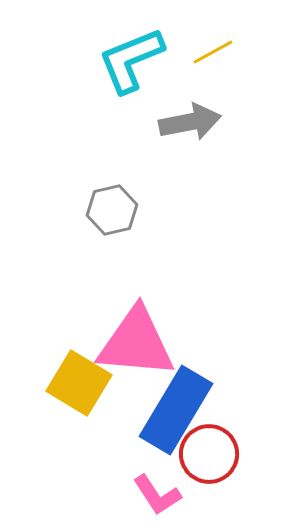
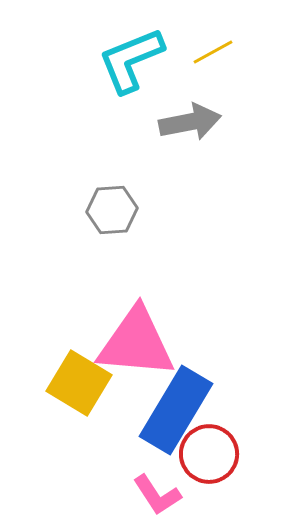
gray hexagon: rotated 9 degrees clockwise
